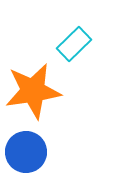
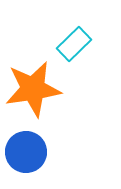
orange star: moved 2 px up
